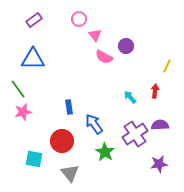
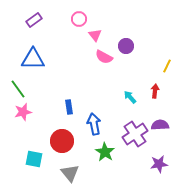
blue arrow: rotated 25 degrees clockwise
